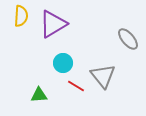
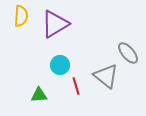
purple triangle: moved 2 px right
gray ellipse: moved 14 px down
cyan circle: moved 3 px left, 2 px down
gray triangle: moved 3 px right; rotated 12 degrees counterclockwise
red line: rotated 42 degrees clockwise
